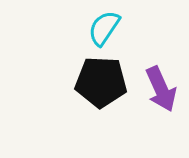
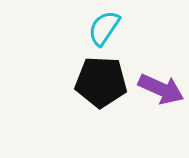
purple arrow: rotated 42 degrees counterclockwise
